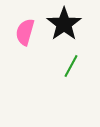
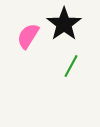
pink semicircle: moved 3 px right, 4 px down; rotated 16 degrees clockwise
